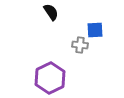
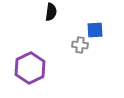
black semicircle: rotated 42 degrees clockwise
purple hexagon: moved 20 px left, 10 px up
